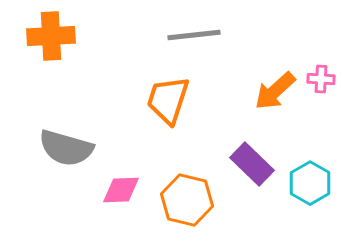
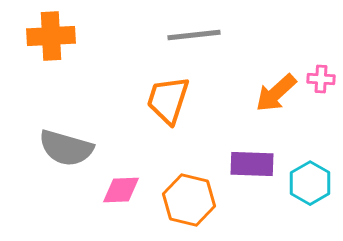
orange arrow: moved 1 px right, 2 px down
purple rectangle: rotated 42 degrees counterclockwise
orange hexagon: moved 2 px right
